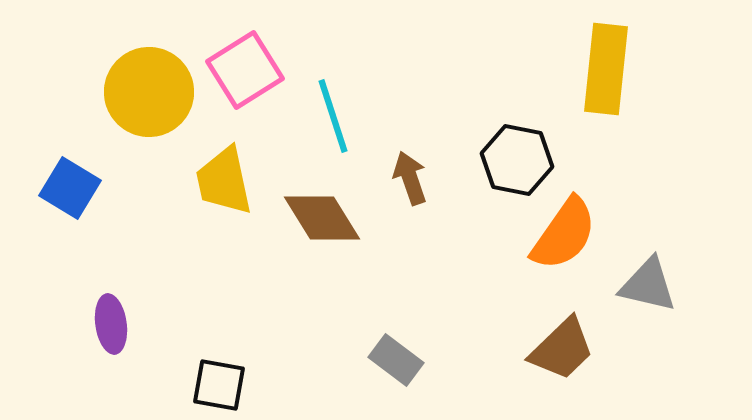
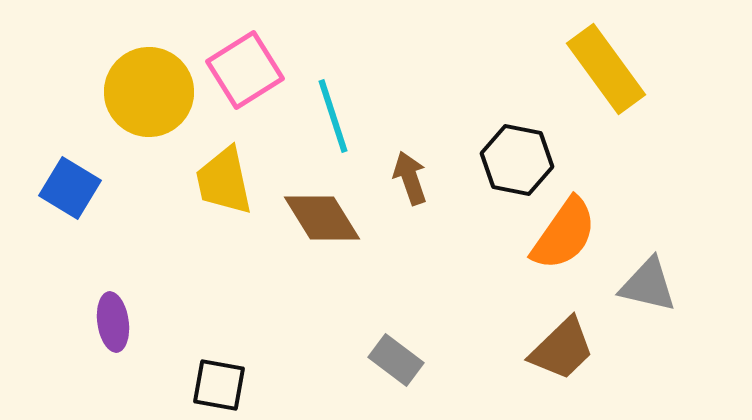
yellow rectangle: rotated 42 degrees counterclockwise
purple ellipse: moved 2 px right, 2 px up
